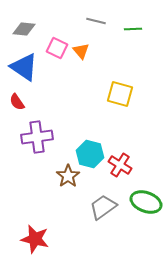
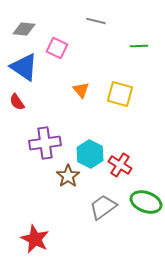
green line: moved 6 px right, 17 px down
orange triangle: moved 39 px down
purple cross: moved 8 px right, 6 px down
cyan hexagon: rotated 12 degrees clockwise
red star: rotated 12 degrees clockwise
